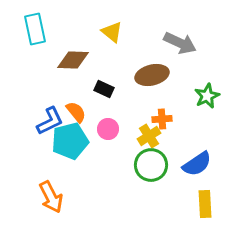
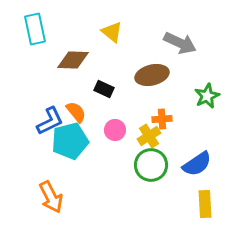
pink circle: moved 7 px right, 1 px down
